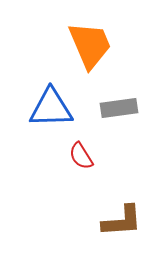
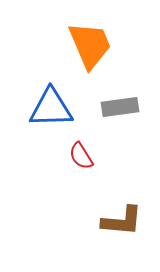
gray rectangle: moved 1 px right, 1 px up
brown L-shape: rotated 9 degrees clockwise
